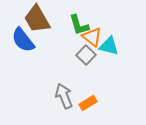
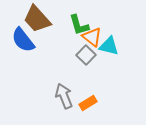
brown trapezoid: rotated 12 degrees counterclockwise
